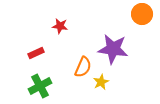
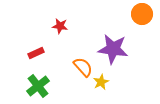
orange semicircle: rotated 65 degrees counterclockwise
green cross: moved 2 px left; rotated 10 degrees counterclockwise
